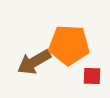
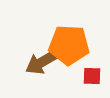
brown arrow: moved 8 px right
